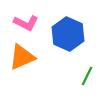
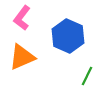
pink L-shape: moved 4 px left, 5 px up; rotated 100 degrees clockwise
blue hexagon: moved 2 px down
